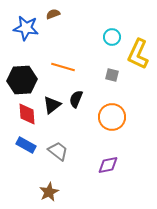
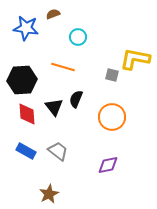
cyan circle: moved 34 px left
yellow L-shape: moved 3 px left, 5 px down; rotated 76 degrees clockwise
black triangle: moved 2 px right, 2 px down; rotated 30 degrees counterclockwise
blue rectangle: moved 6 px down
brown star: moved 2 px down
